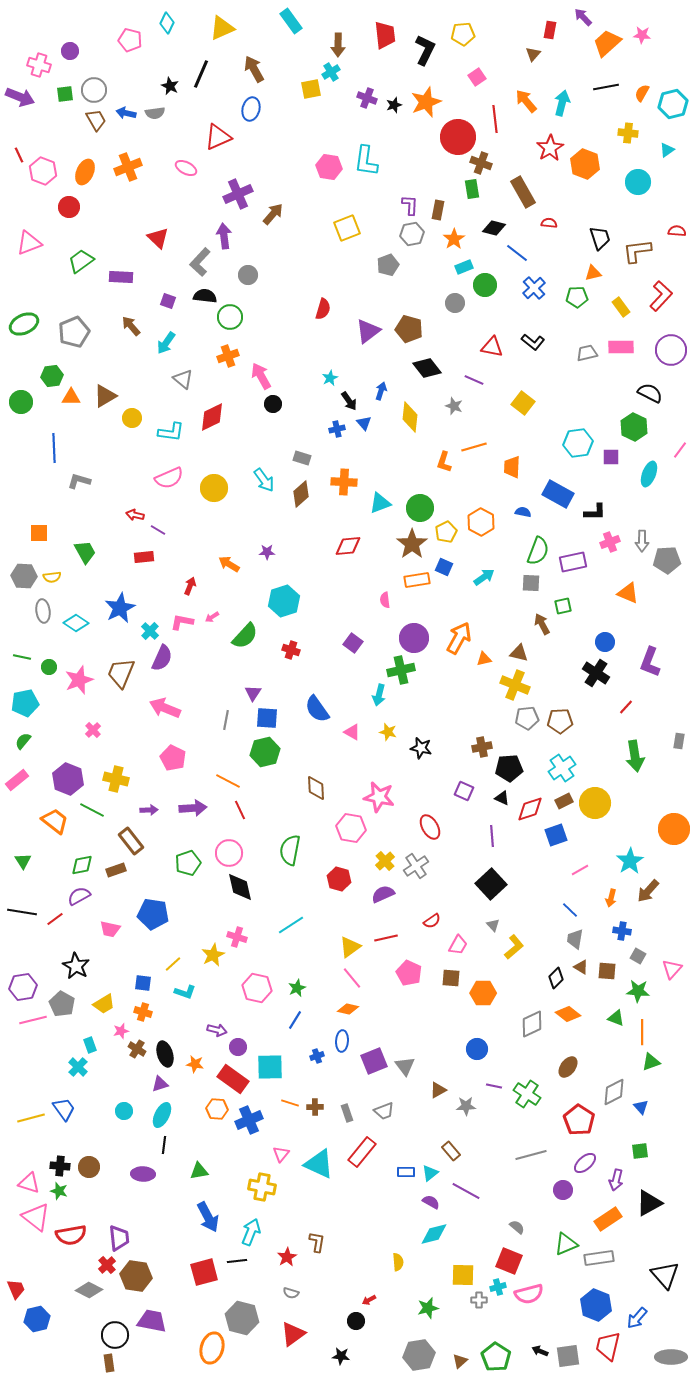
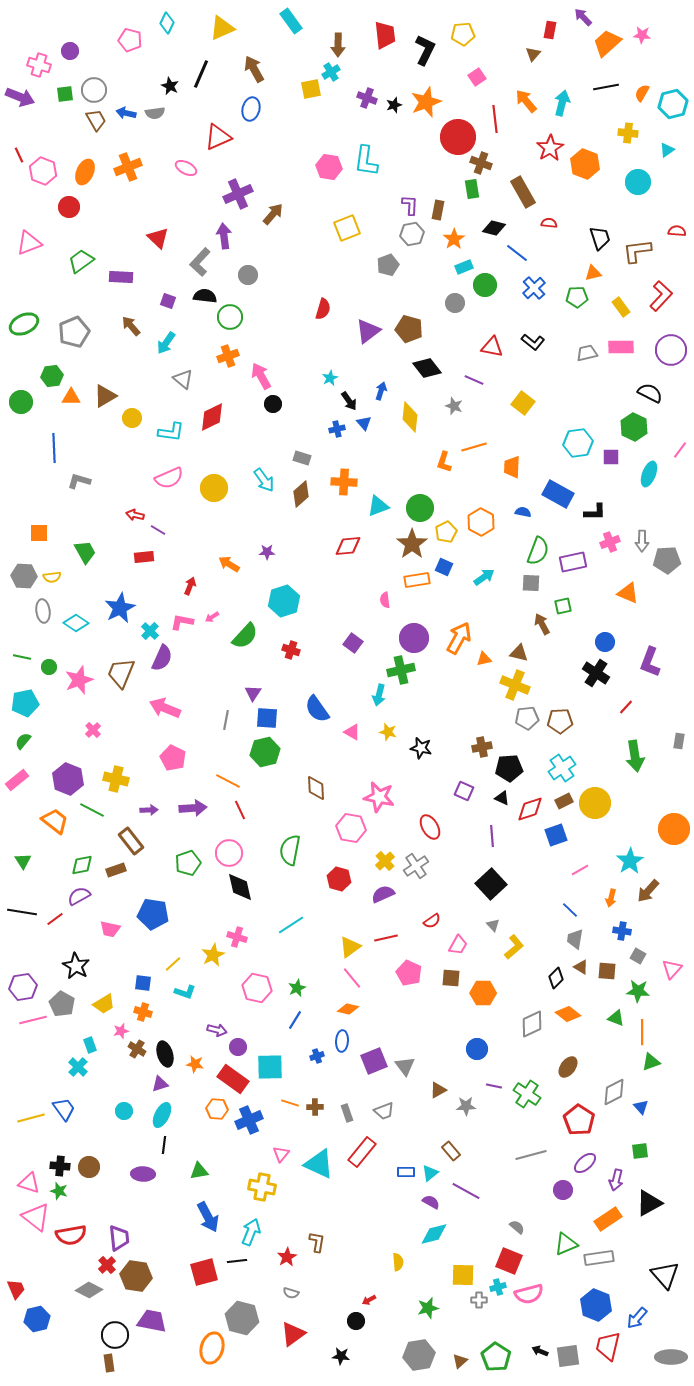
cyan triangle at (380, 503): moved 2 px left, 3 px down
